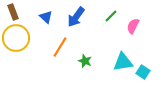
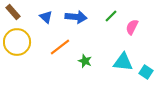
brown rectangle: rotated 21 degrees counterclockwise
blue arrow: rotated 120 degrees counterclockwise
pink semicircle: moved 1 px left, 1 px down
yellow circle: moved 1 px right, 4 px down
orange line: rotated 20 degrees clockwise
cyan triangle: rotated 15 degrees clockwise
cyan square: moved 3 px right
